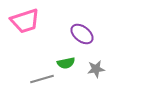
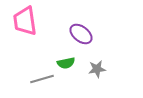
pink trapezoid: rotated 100 degrees clockwise
purple ellipse: moved 1 px left
gray star: moved 1 px right
